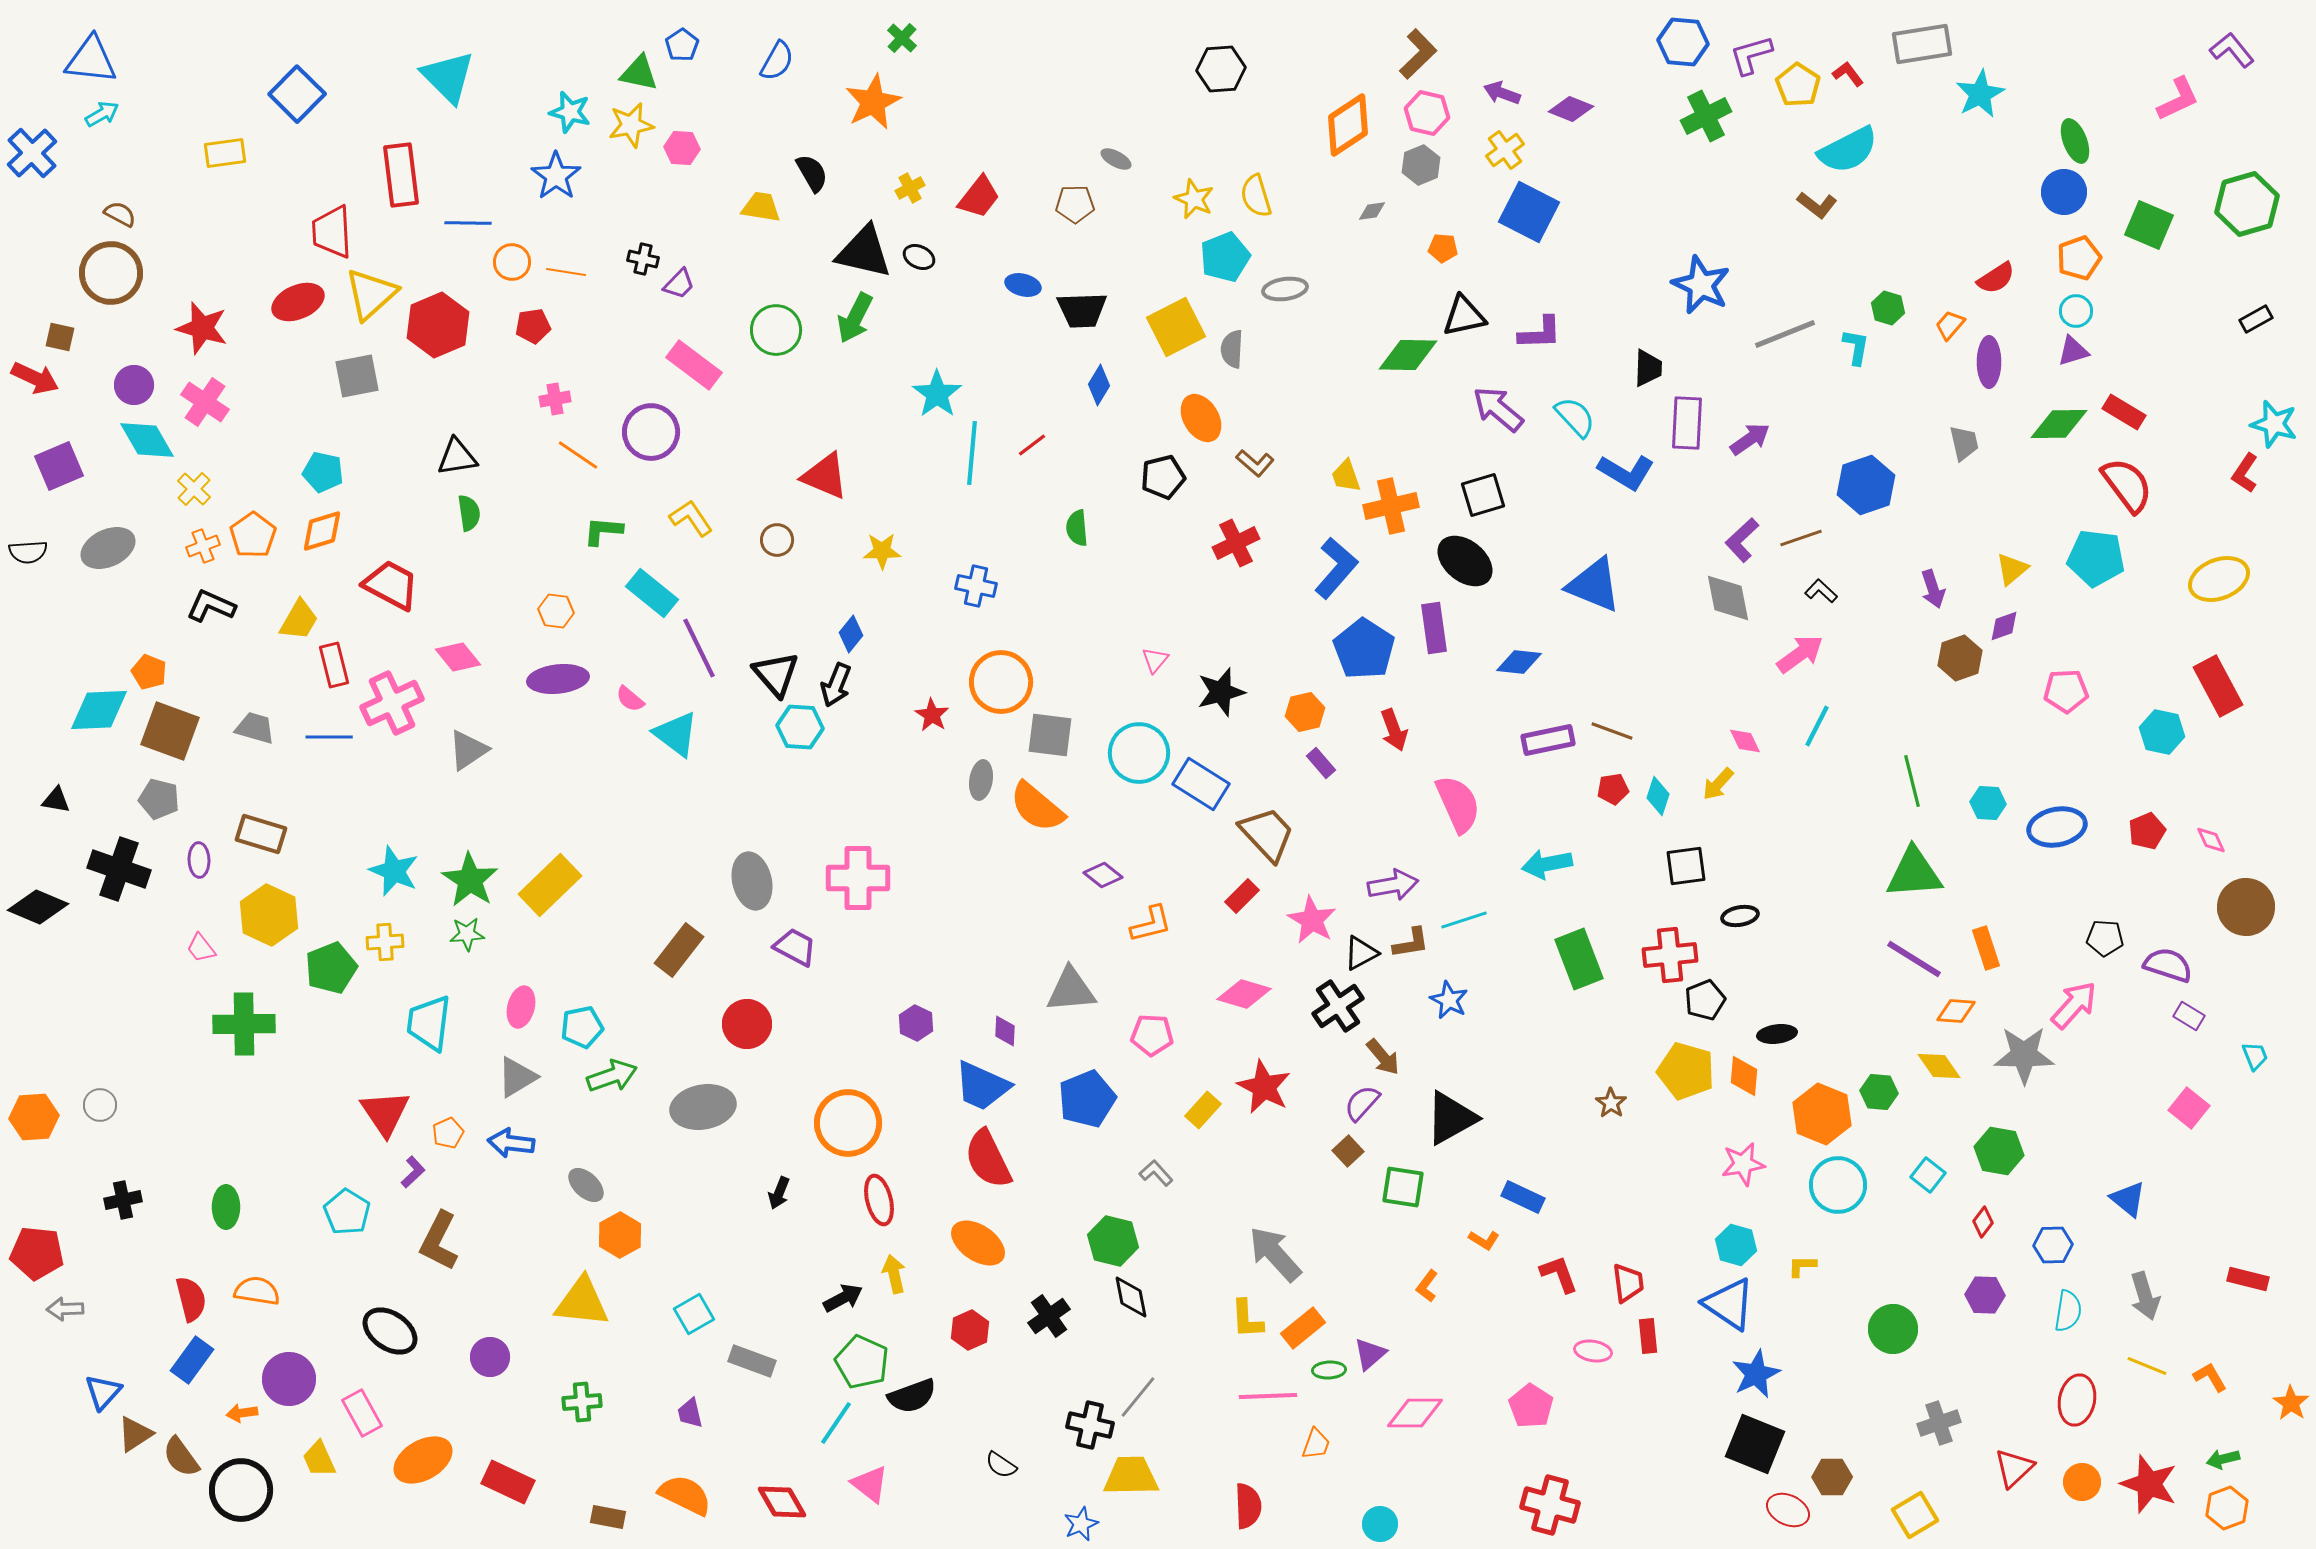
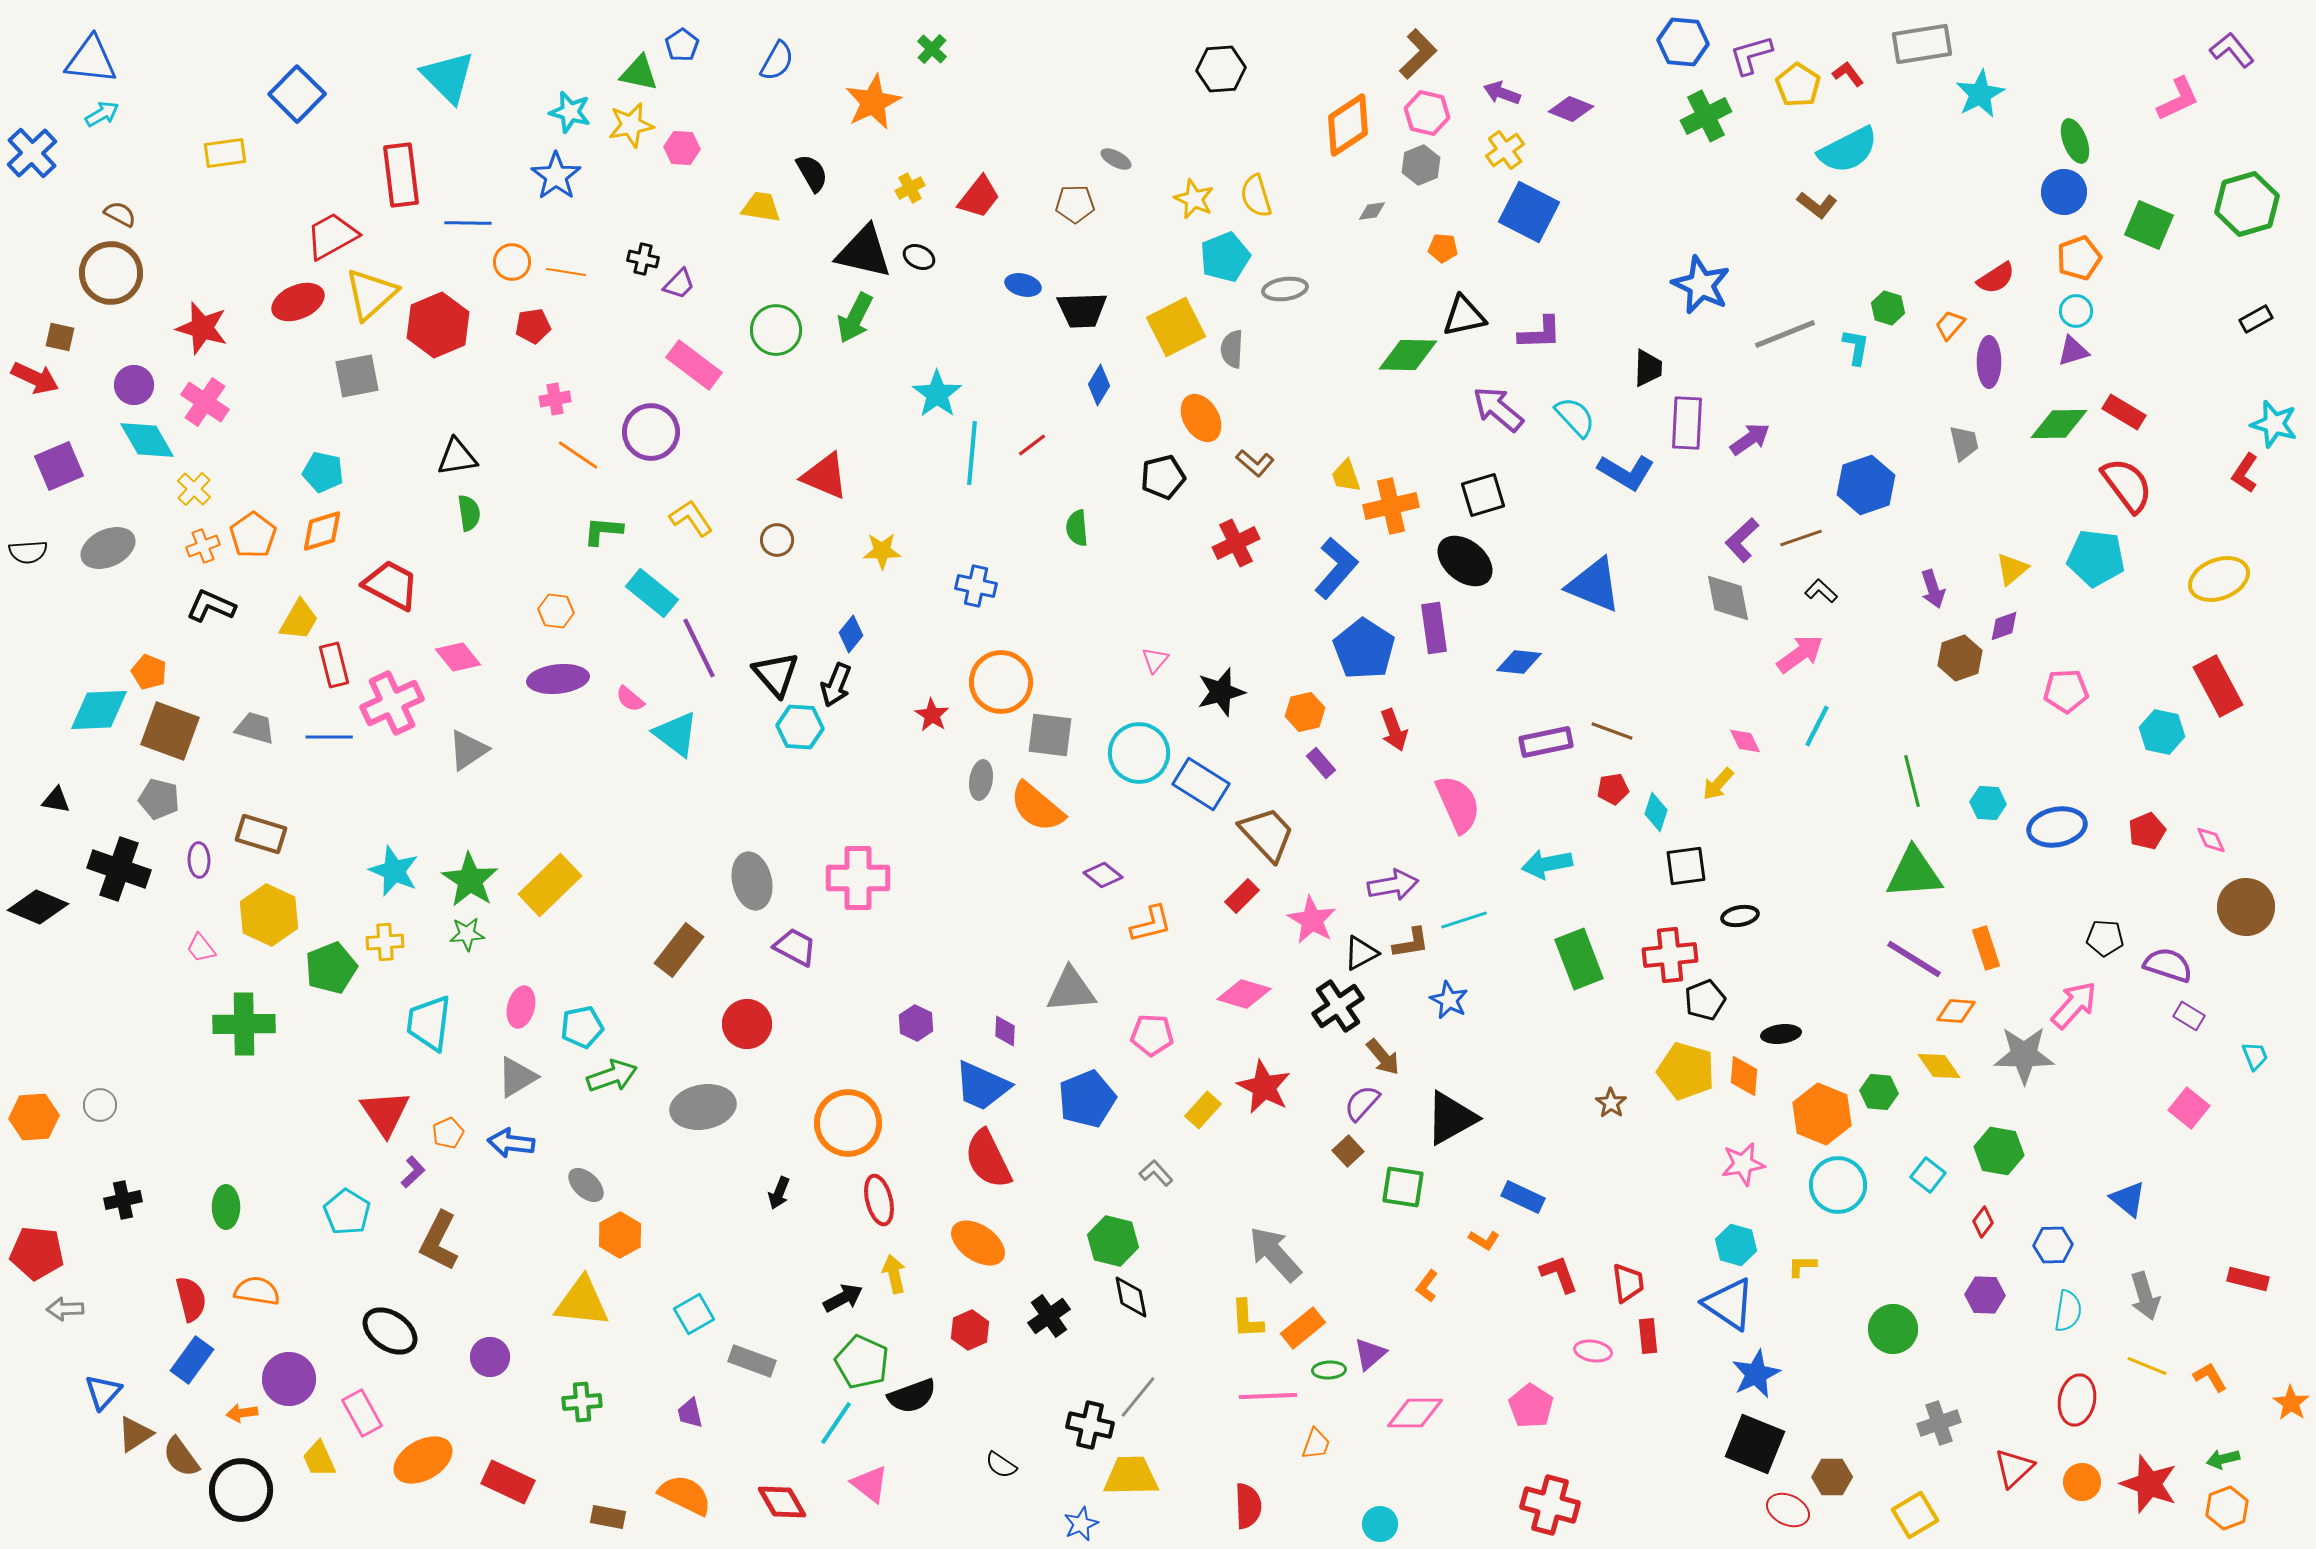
green cross at (902, 38): moved 30 px right, 11 px down
red trapezoid at (332, 232): moved 4 px down; rotated 64 degrees clockwise
purple rectangle at (1548, 740): moved 2 px left, 2 px down
cyan diamond at (1658, 796): moved 2 px left, 16 px down
black ellipse at (1777, 1034): moved 4 px right
